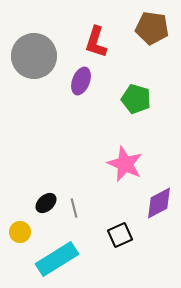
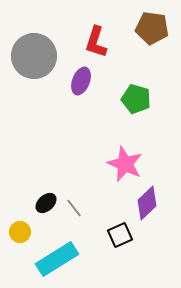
purple diamond: moved 12 px left; rotated 16 degrees counterclockwise
gray line: rotated 24 degrees counterclockwise
